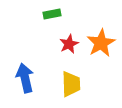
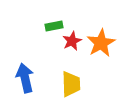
green rectangle: moved 2 px right, 12 px down
red star: moved 3 px right, 3 px up
